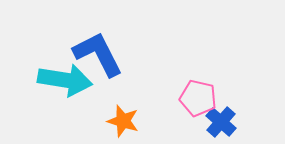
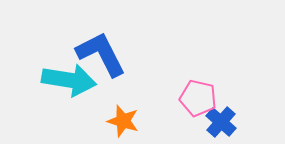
blue L-shape: moved 3 px right
cyan arrow: moved 4 px right
